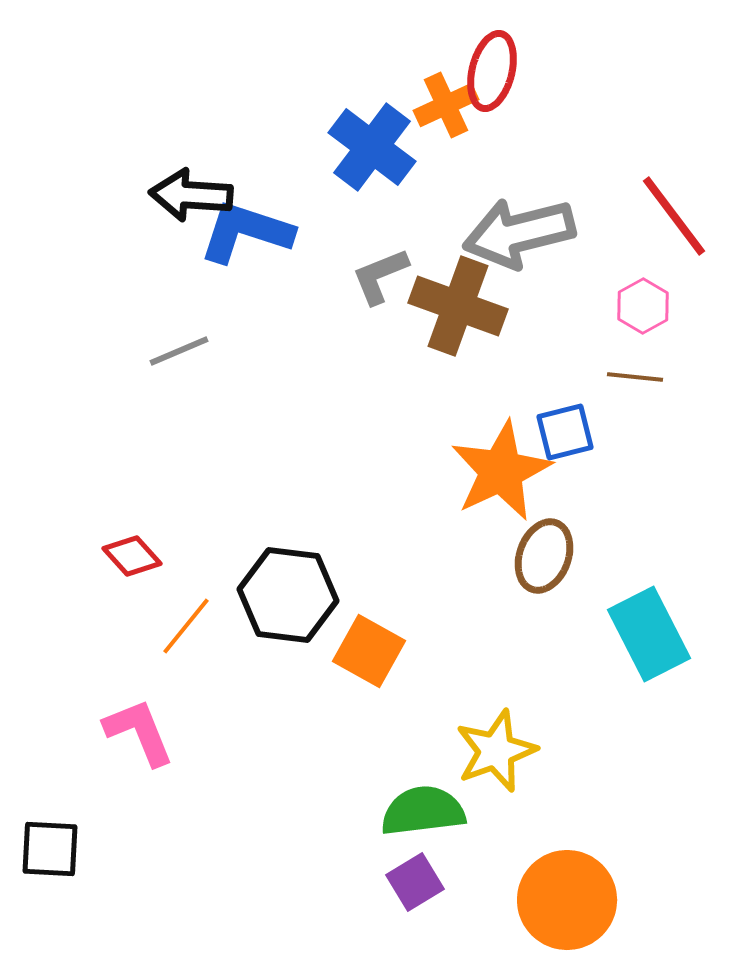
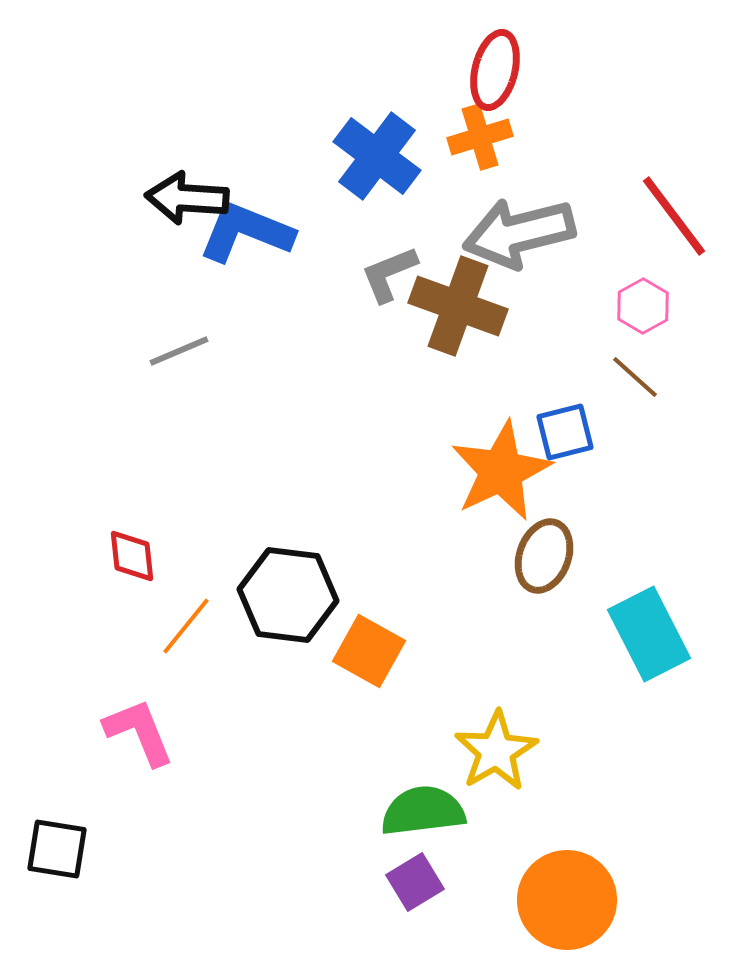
red ellipse: moved 3 px right, 1 px up
orange cross: moved 34 px right, 32 px down; rotated 8 degrees clockwise
blue cross: moved 5 px right, 9 px down
black arrow: moved 4 px left, 3 px down
blue L-shape: rotated 4 degrees clockwise
gray L-shape: moved 9 px right, 2 px up
brown line: rotated 36 degrees clockwise
red diamond: rotated 36 degrees clockwise
yellow star: rotated 10 degrees counterclockwise
black square: moved 7 px right; rotated 6 degrees clockwise
